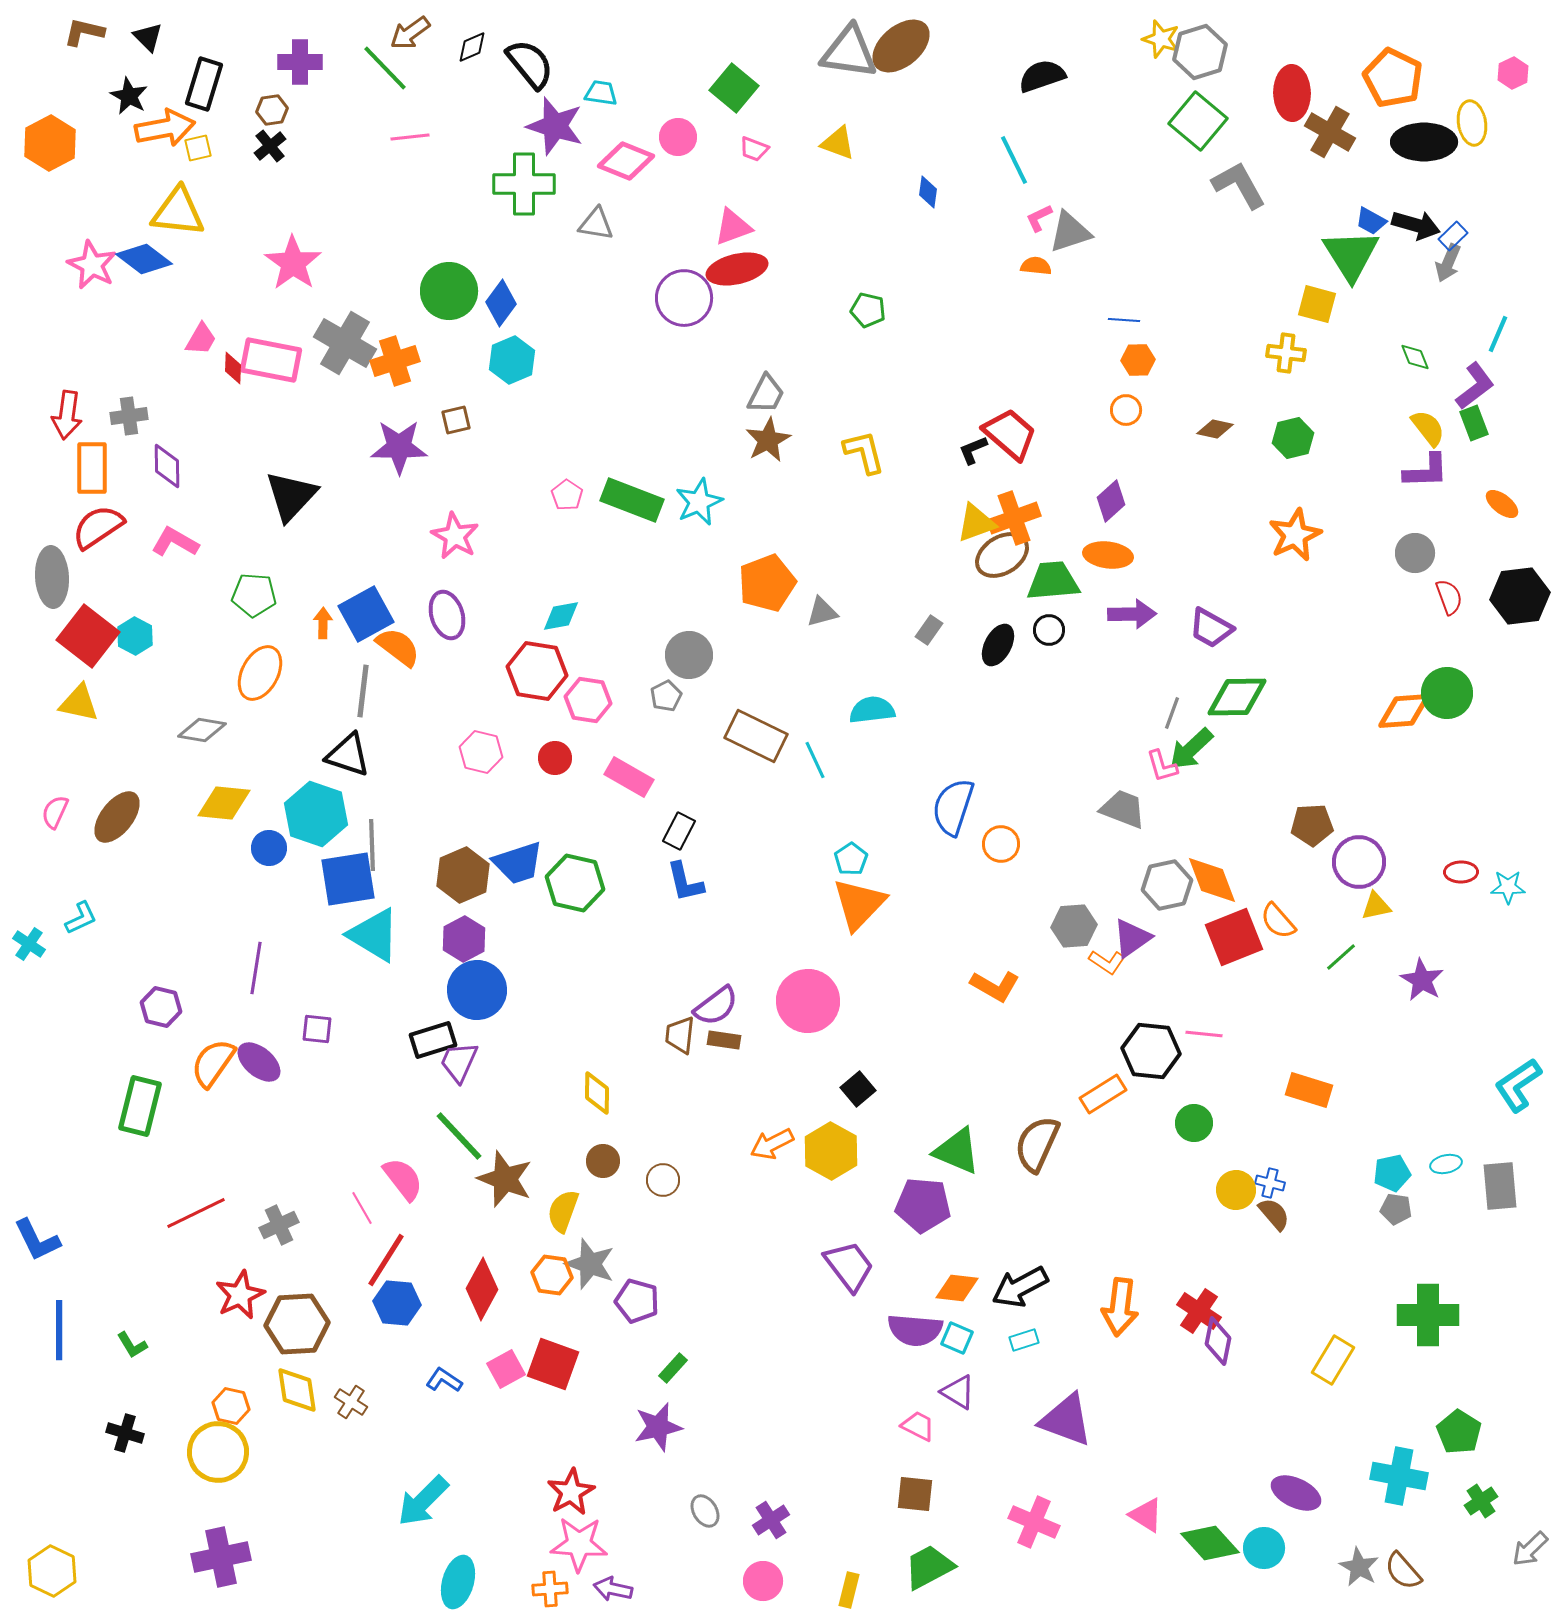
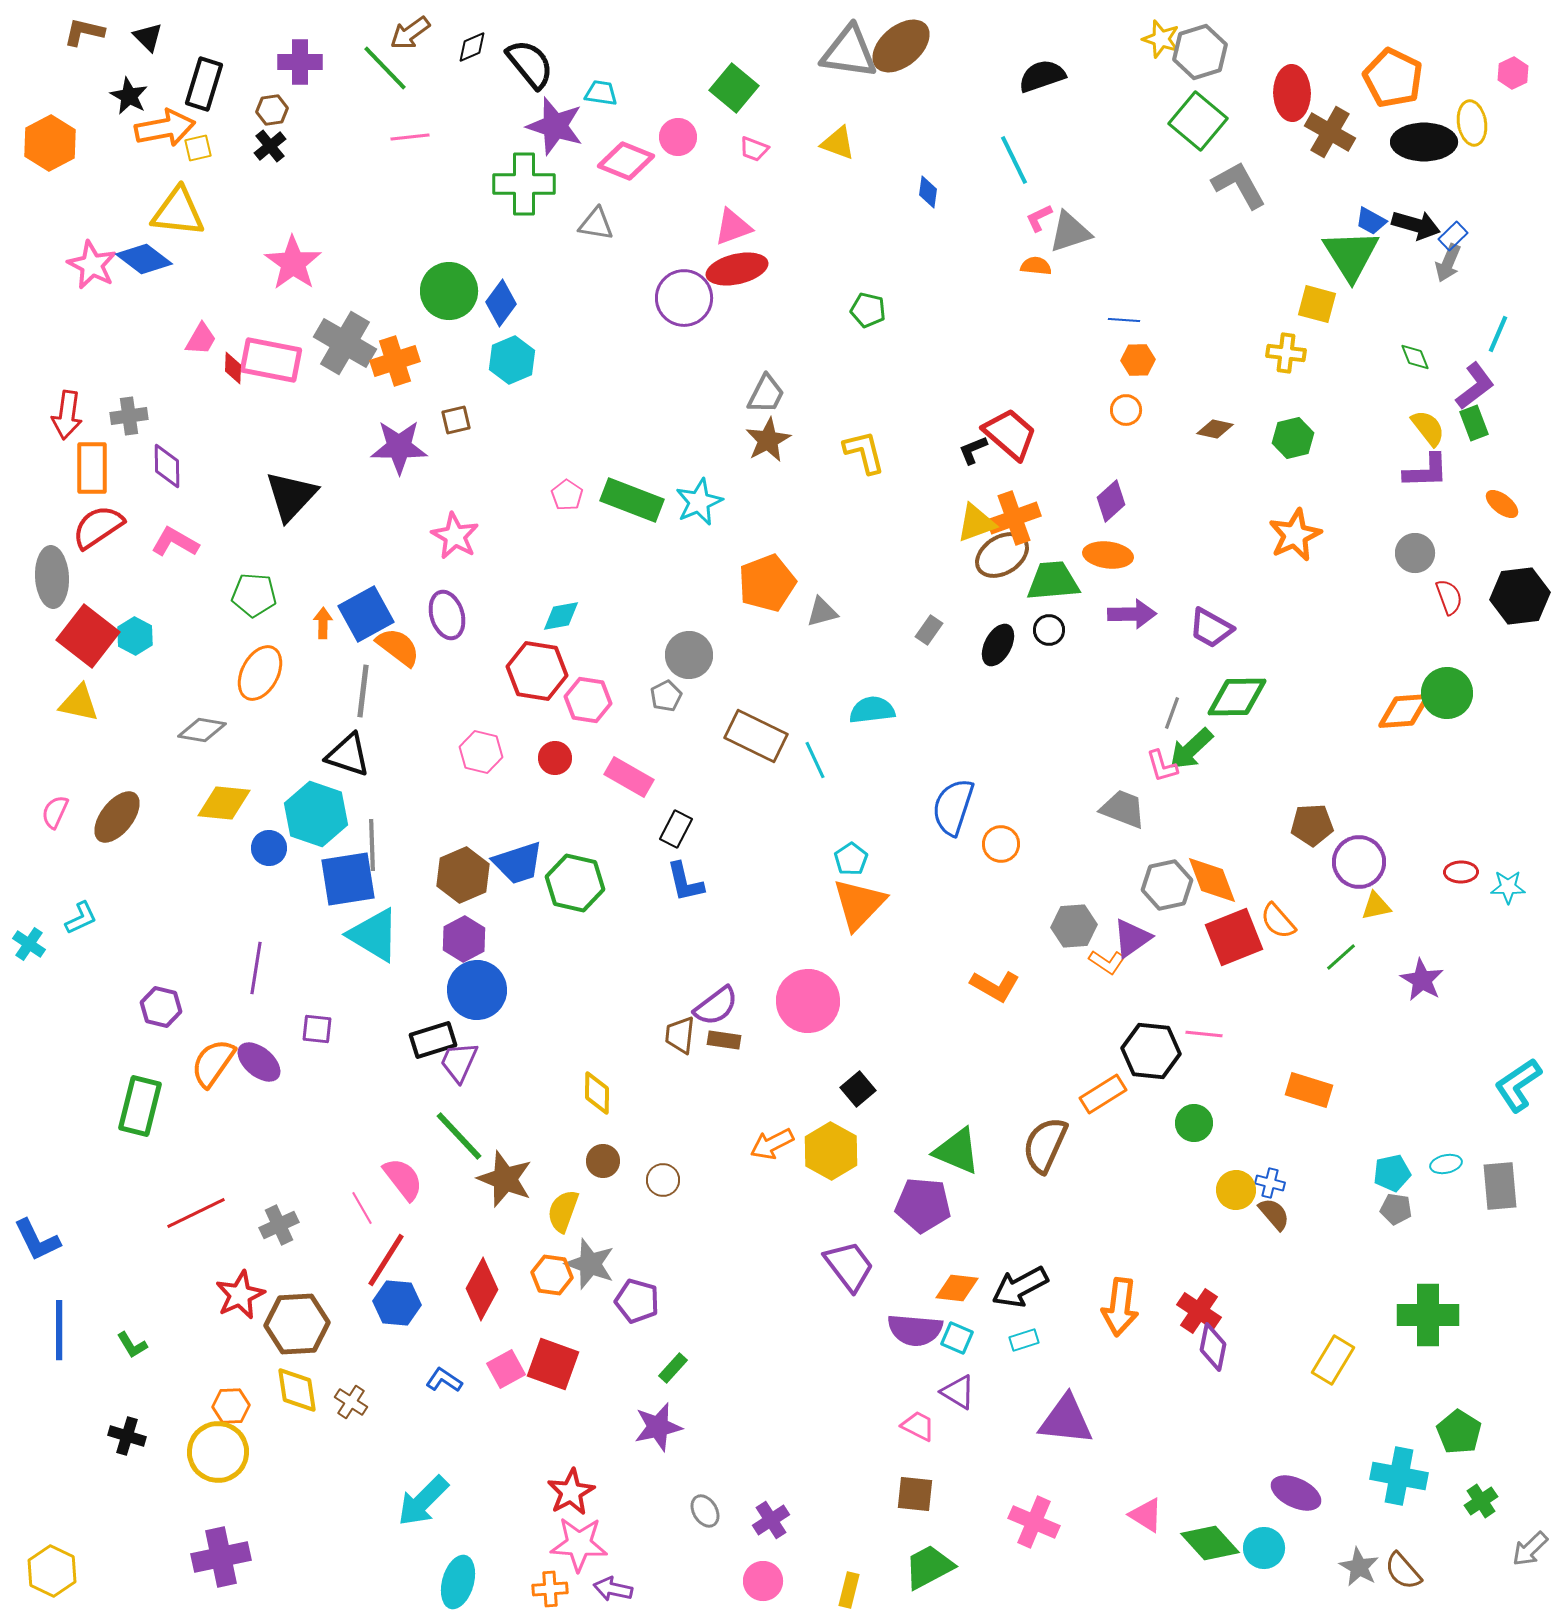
black rectangle at (679, 831): moved 3 px left, 2 px up
brown semicircle at (1037, 1144): moved 8 px right, 1 px down
purple diamond at (1218, 1341): moved 5 px left, 6 px down
orange hexagon at (231, 1406): rotated 15 degrees counterclockwise
purple triangle at (1066, 1420): rotated 14 degrees counterclockwise
black cross at (125, 1433): moved 2 px right, 3 px down
